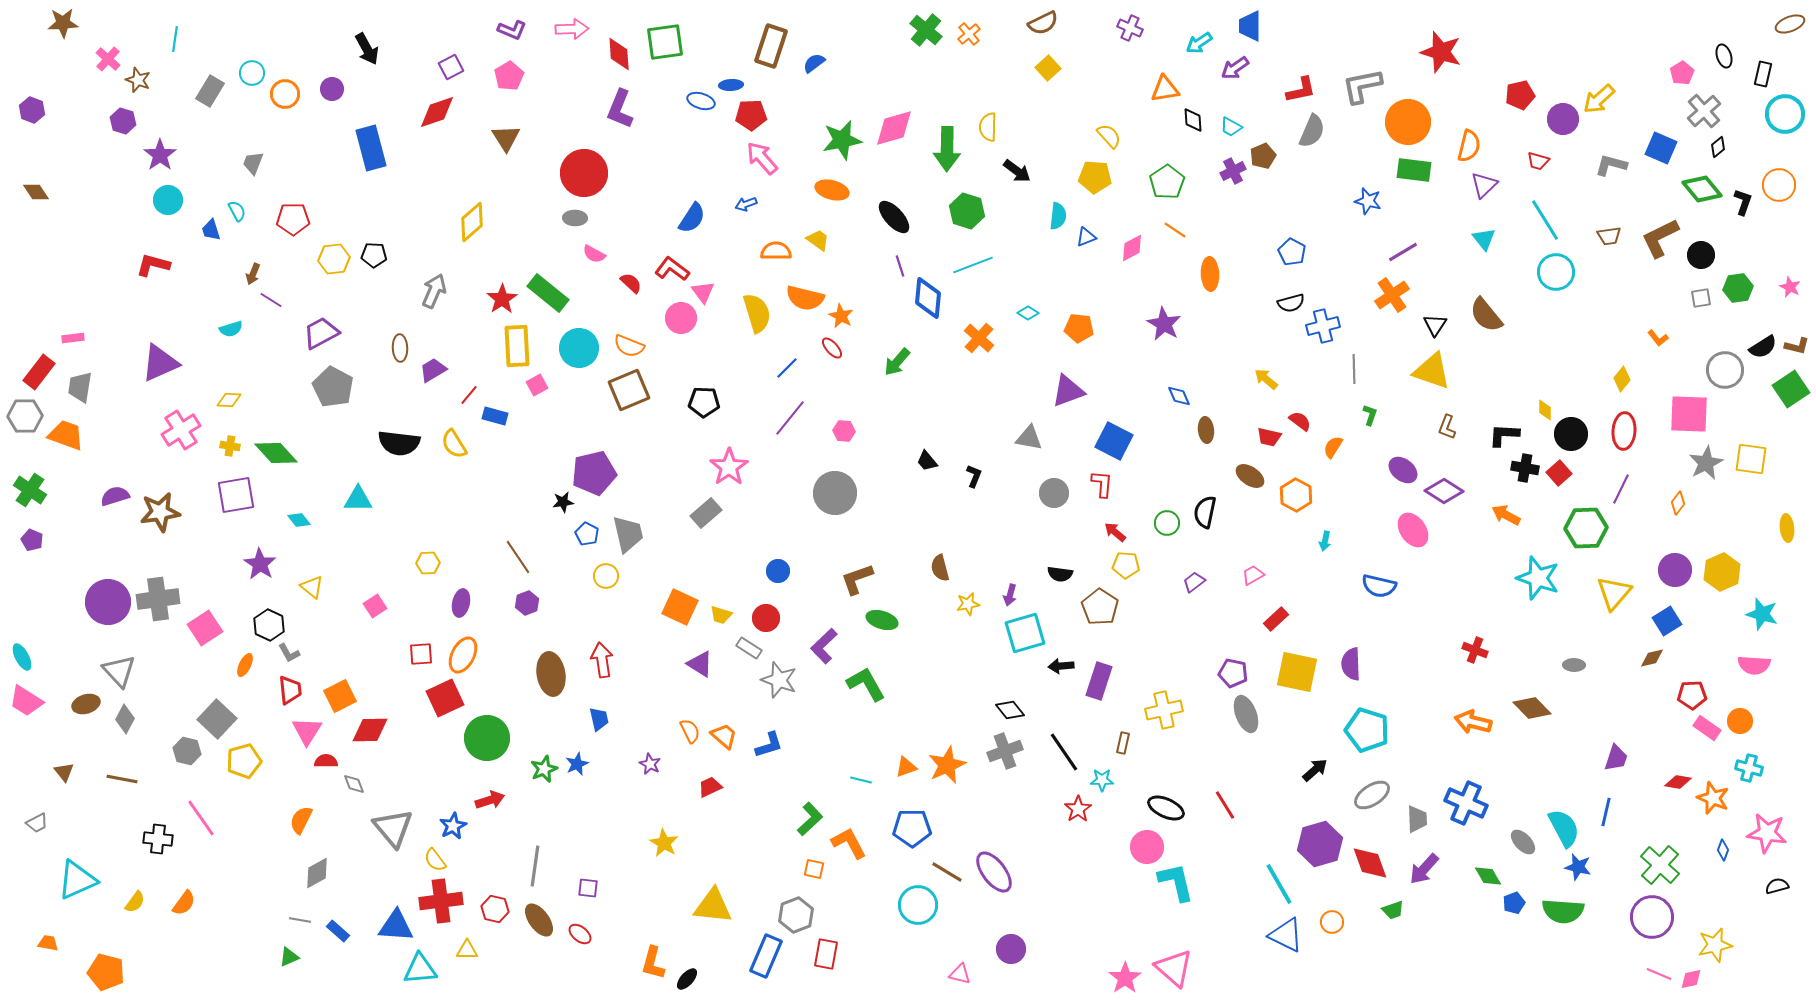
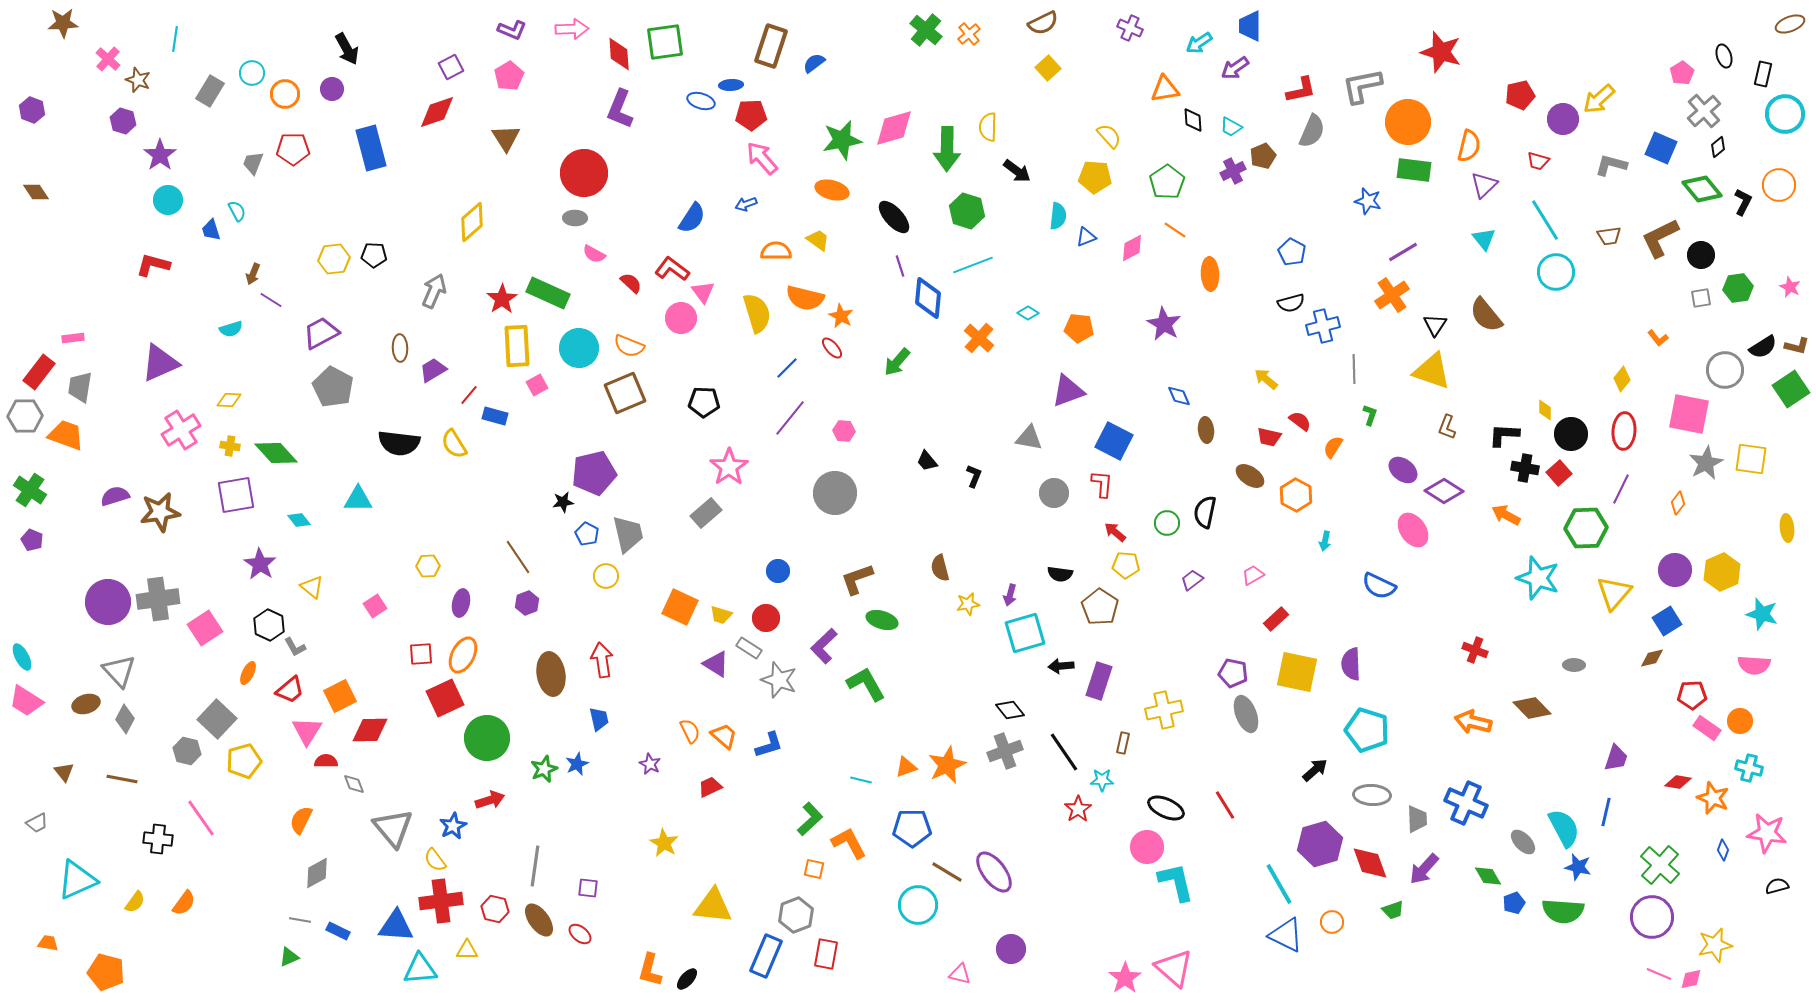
black arrow at (367, 49): moved 20 px left
black L-shape at (1743, 202): rotated 8 degrees clockwise
red pentagon at (293, 219): moved 70 px up
green rectangle at (548, 293): rotated 15 degrees counterclockwise
brown square at (629, 390): moved 4 px left, 3 px down
pink square at (1689, 414): rotated 9 degrees clockwise
yellow hexagon at (428, 563): moved 3 px down
purple trapezoid at (1194, 582): moved 2 px left, 2 px up
blue semicircle at (1379, 586): rotated 12 degrees clockwise
gray L-shape at (289, 653): moved 6 px right, 6 px up
purple triangle at (700, 664): moved 16 px right
orange ellipse at (245, 665): moved 3 px right, 8 px down
red trapezoid at (290, 690): rotated 56 degrees clockwise
gray ellipse at (1372, 795): rotated 36 degrees clockwise
blue rectangle at (338, 931): rotated 15 degrees counterclockwise
orange L-shape at (653, 963): moved 3 px left, 7 px down
